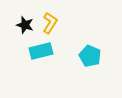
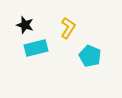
yellow L-shape: moved 18 px right, 5 px down
cyan rectangle: moved 5 px left, 3 px up
